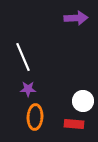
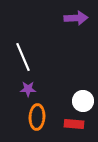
orange ellipse: moved 2 px right
